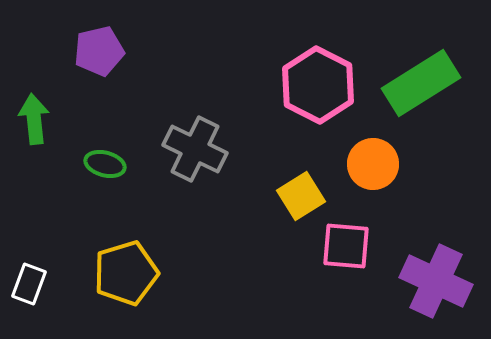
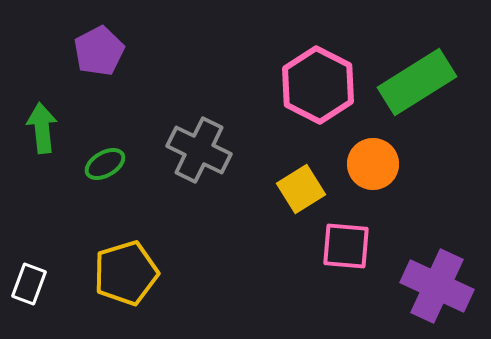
purple pentagon: rotated 15 degrees counterclockwise
green rectangle: moved 4 px left, 1 px up
green arrow: moved 8 px right, 9 px down
gray cross: moved 4 px right, 1 px down
green ellipse: rotated 45 degrees counterclockwise
yellow square: moved 7 px up
purple cross: moved 1 px right, 5 px down
